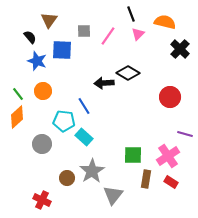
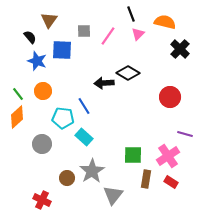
cyan pentagon: moved 1 px left, 3 px up
